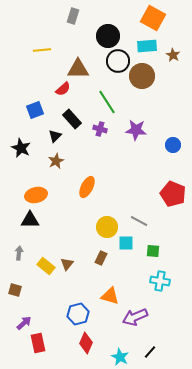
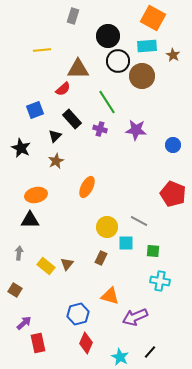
brown square at (15, 290): rotated 16 degrees clockwise
